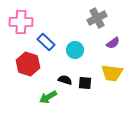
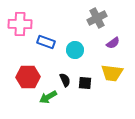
pink cross: moved 1 px left, 2 px down
blue rectangle: rotated 24 degrees counterclockwise
red hexagon: moved 13 px down; rotated 20 degrees counterclockwise
black semicircle: rotated 48 degrees clockwise
